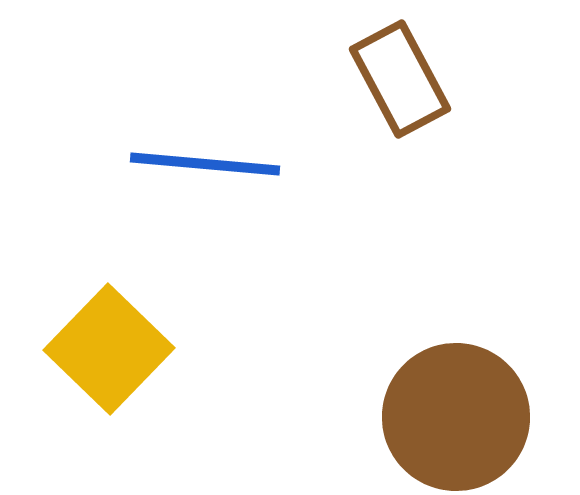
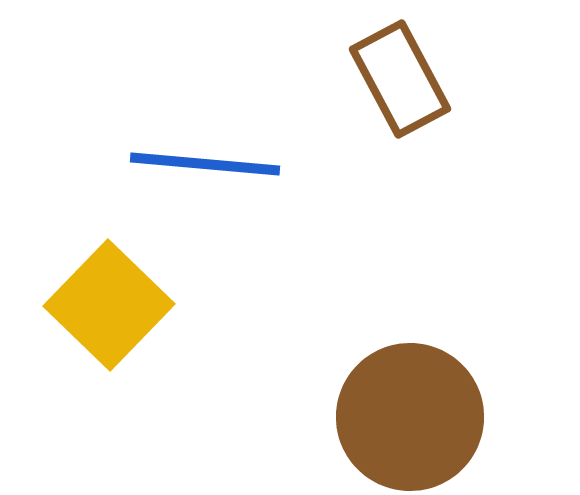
yellow square: moved 44 px up
brown circle: moved 46 px left
